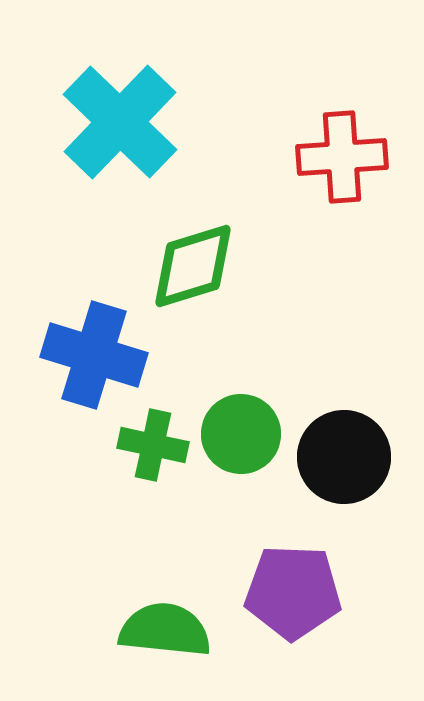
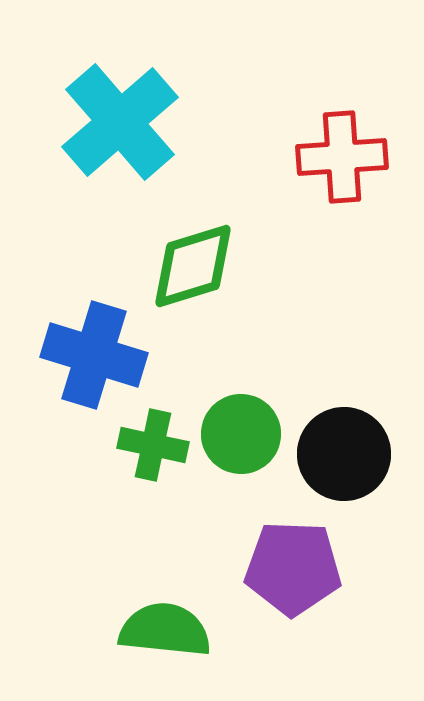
cyan cross: rotated 5 degrees clockwise
black circle: moved 3 px up
purple pentagon: moved 24 px up
